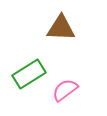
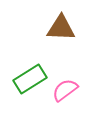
green rectangle: moved 1 px right, 5 px down
